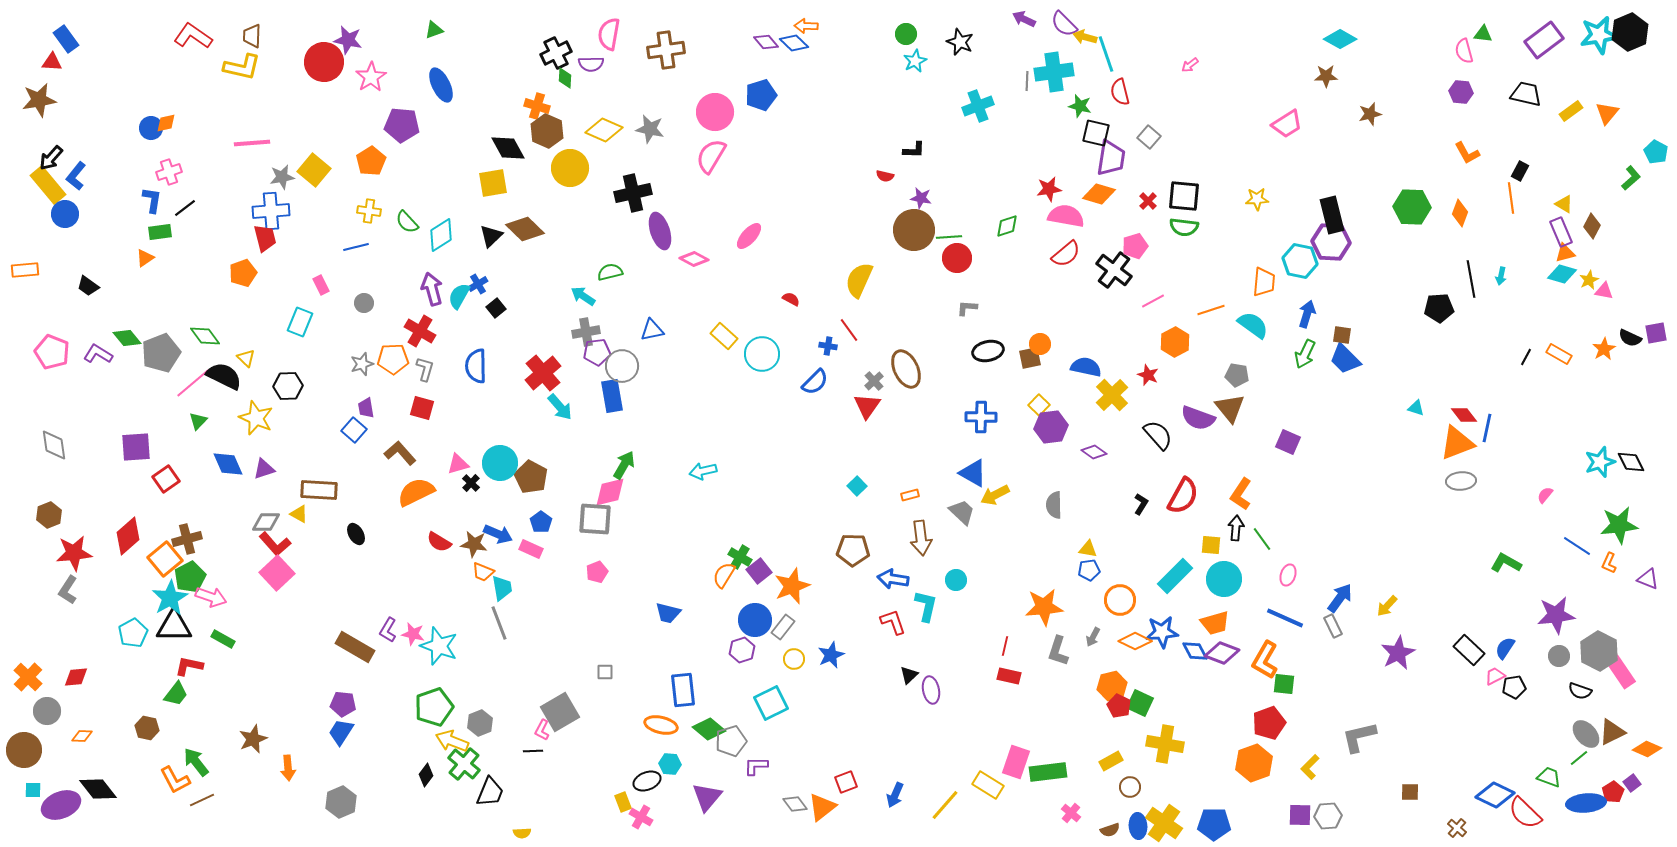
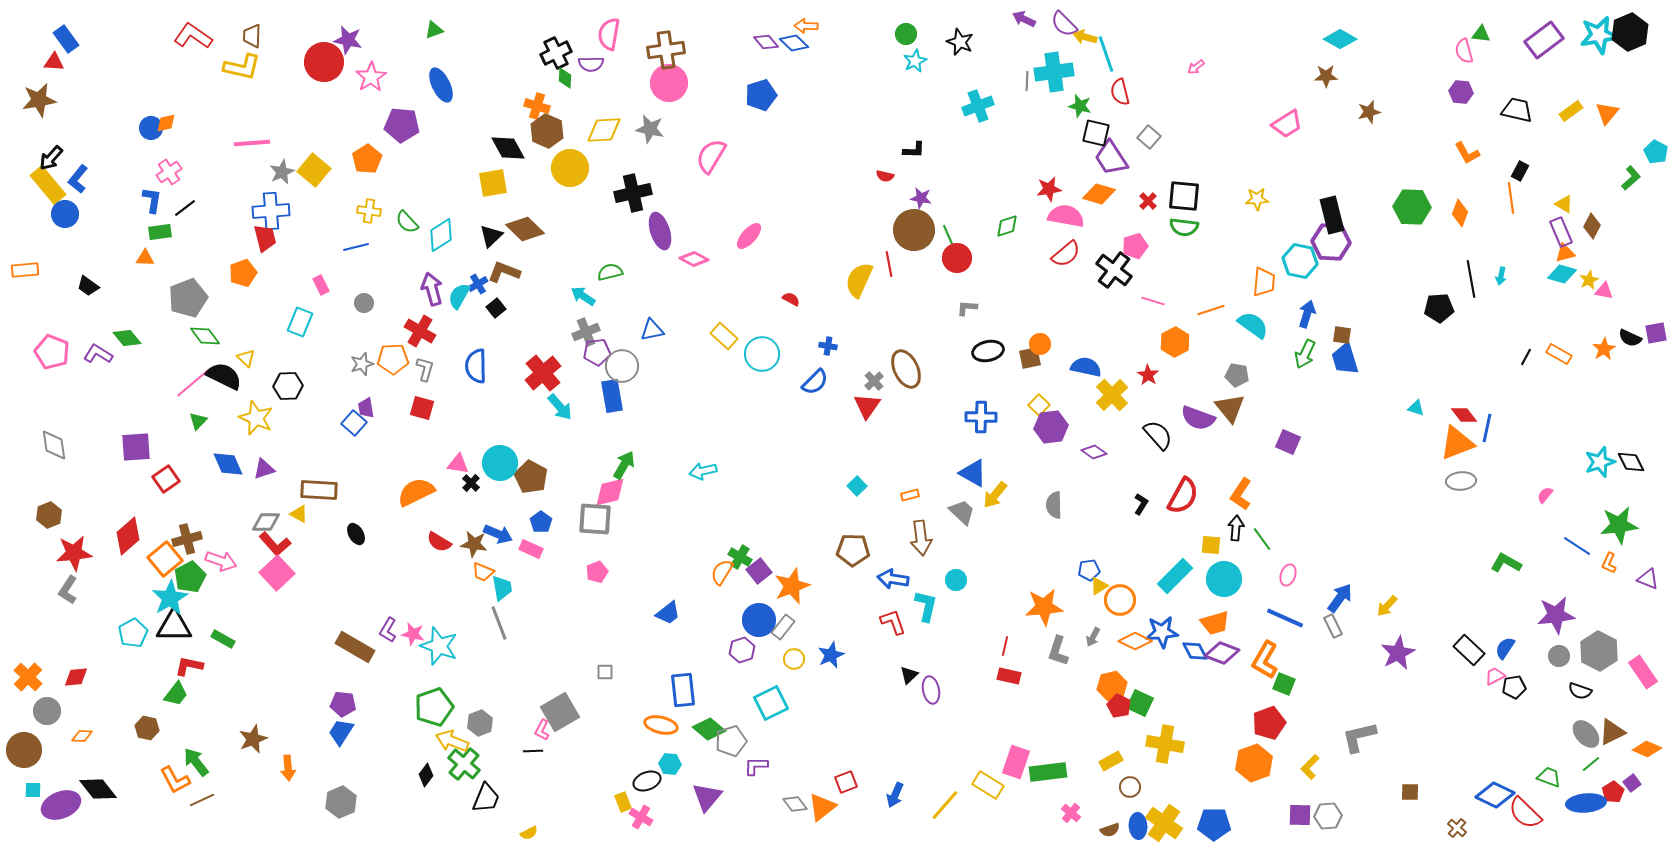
green triangle at (1483, 34): moved 2 px left
red triangle at (52, 62): moved 2 px right
pink arrow at (1190, 65): moved 6 px right, 2 px down
black trapezoid at (1526, 94): moved 9 px left, 16 px down
pink circle at (715, 112): moved 46 px left, 29 px up
brown star at (1370, 114): moved 1 px left, 2 px up
yellow diamond at (604, 130): rotated 27 degrees counterclockwise
purple trapezoid at (1111, 158): rotated 138 degrees clockwise
orange pentagon at (371, 161): moved 4 px left, 2 px up
pink cross at (169, 172): rotated 15 degrees counterclockwise
blue L-shape at (76, 176): moved 2 px right, 3 px down
gray star at (282, 177): moved 5 px up; rotated 15 degrees counterclockwise
green line at (949, 237): rotated 70 degrees clockwise
orange triangle at (145, 258): rotated 36 degrees clockwise
pink line at (1153, 301): rotated 45 degrees clockwise
red line at (849, 330): moved 40 px right, 66 px up; rotated 25 degrees clockwise
gray cross at (586, 332): rotated 12 degrees counterclockwise
gray pentagon at (161, 353): moved 27 px right, 55 px up
blue trapezoid at (1345, 359): rotated 28 degrees clockwise
red star at (1148, 375): rotated 10 degrees clockwise
blue square at (354, 430): moved 7 px up
brown L-shape at (400, 453): moved 104 px right, 181 px up; rotated 28 degrees counterclockwise
pink triangle at (458, 464): rotated 25 degrees clockwise
yellow arrow at (995, 495): rotated 24 degrees counterclockwise
yellow triangle at (1088, 549): moved 11 px right, 37 px down; rotated 42 degrees counterclockwise
orange semicircle at (724, 575): moved 2 px left, 3 px up
pink arrow at (211, 597): moved 10 px right, 36 px up
blue trapezoid at (668, 613): rotated 52 degrees counterclockwise
blue circle at (755, 620): moved 4 px right
pink rectangle at (1621, 672): moved 22 px right
green square at (1284, 684): rotated 15 degrees clockwise
green line at (1579, 758): moved 12 px right, 6 px down
black trapezoid at (490, 792): moved 4 px left, 6 px down
yellow semicircle at (522, 833): moved 7 px right; rotated 24 degrees counterclockwise
